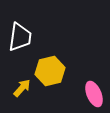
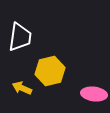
yellow arrow: rotated 108 degrees counterclockwise
pink ellipse: rotated 60 degrees counterclockwise
